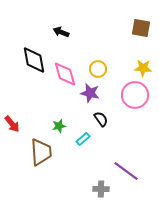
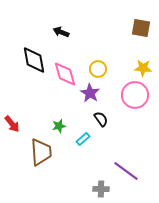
purple star: rotated 18 degrees clockwise
